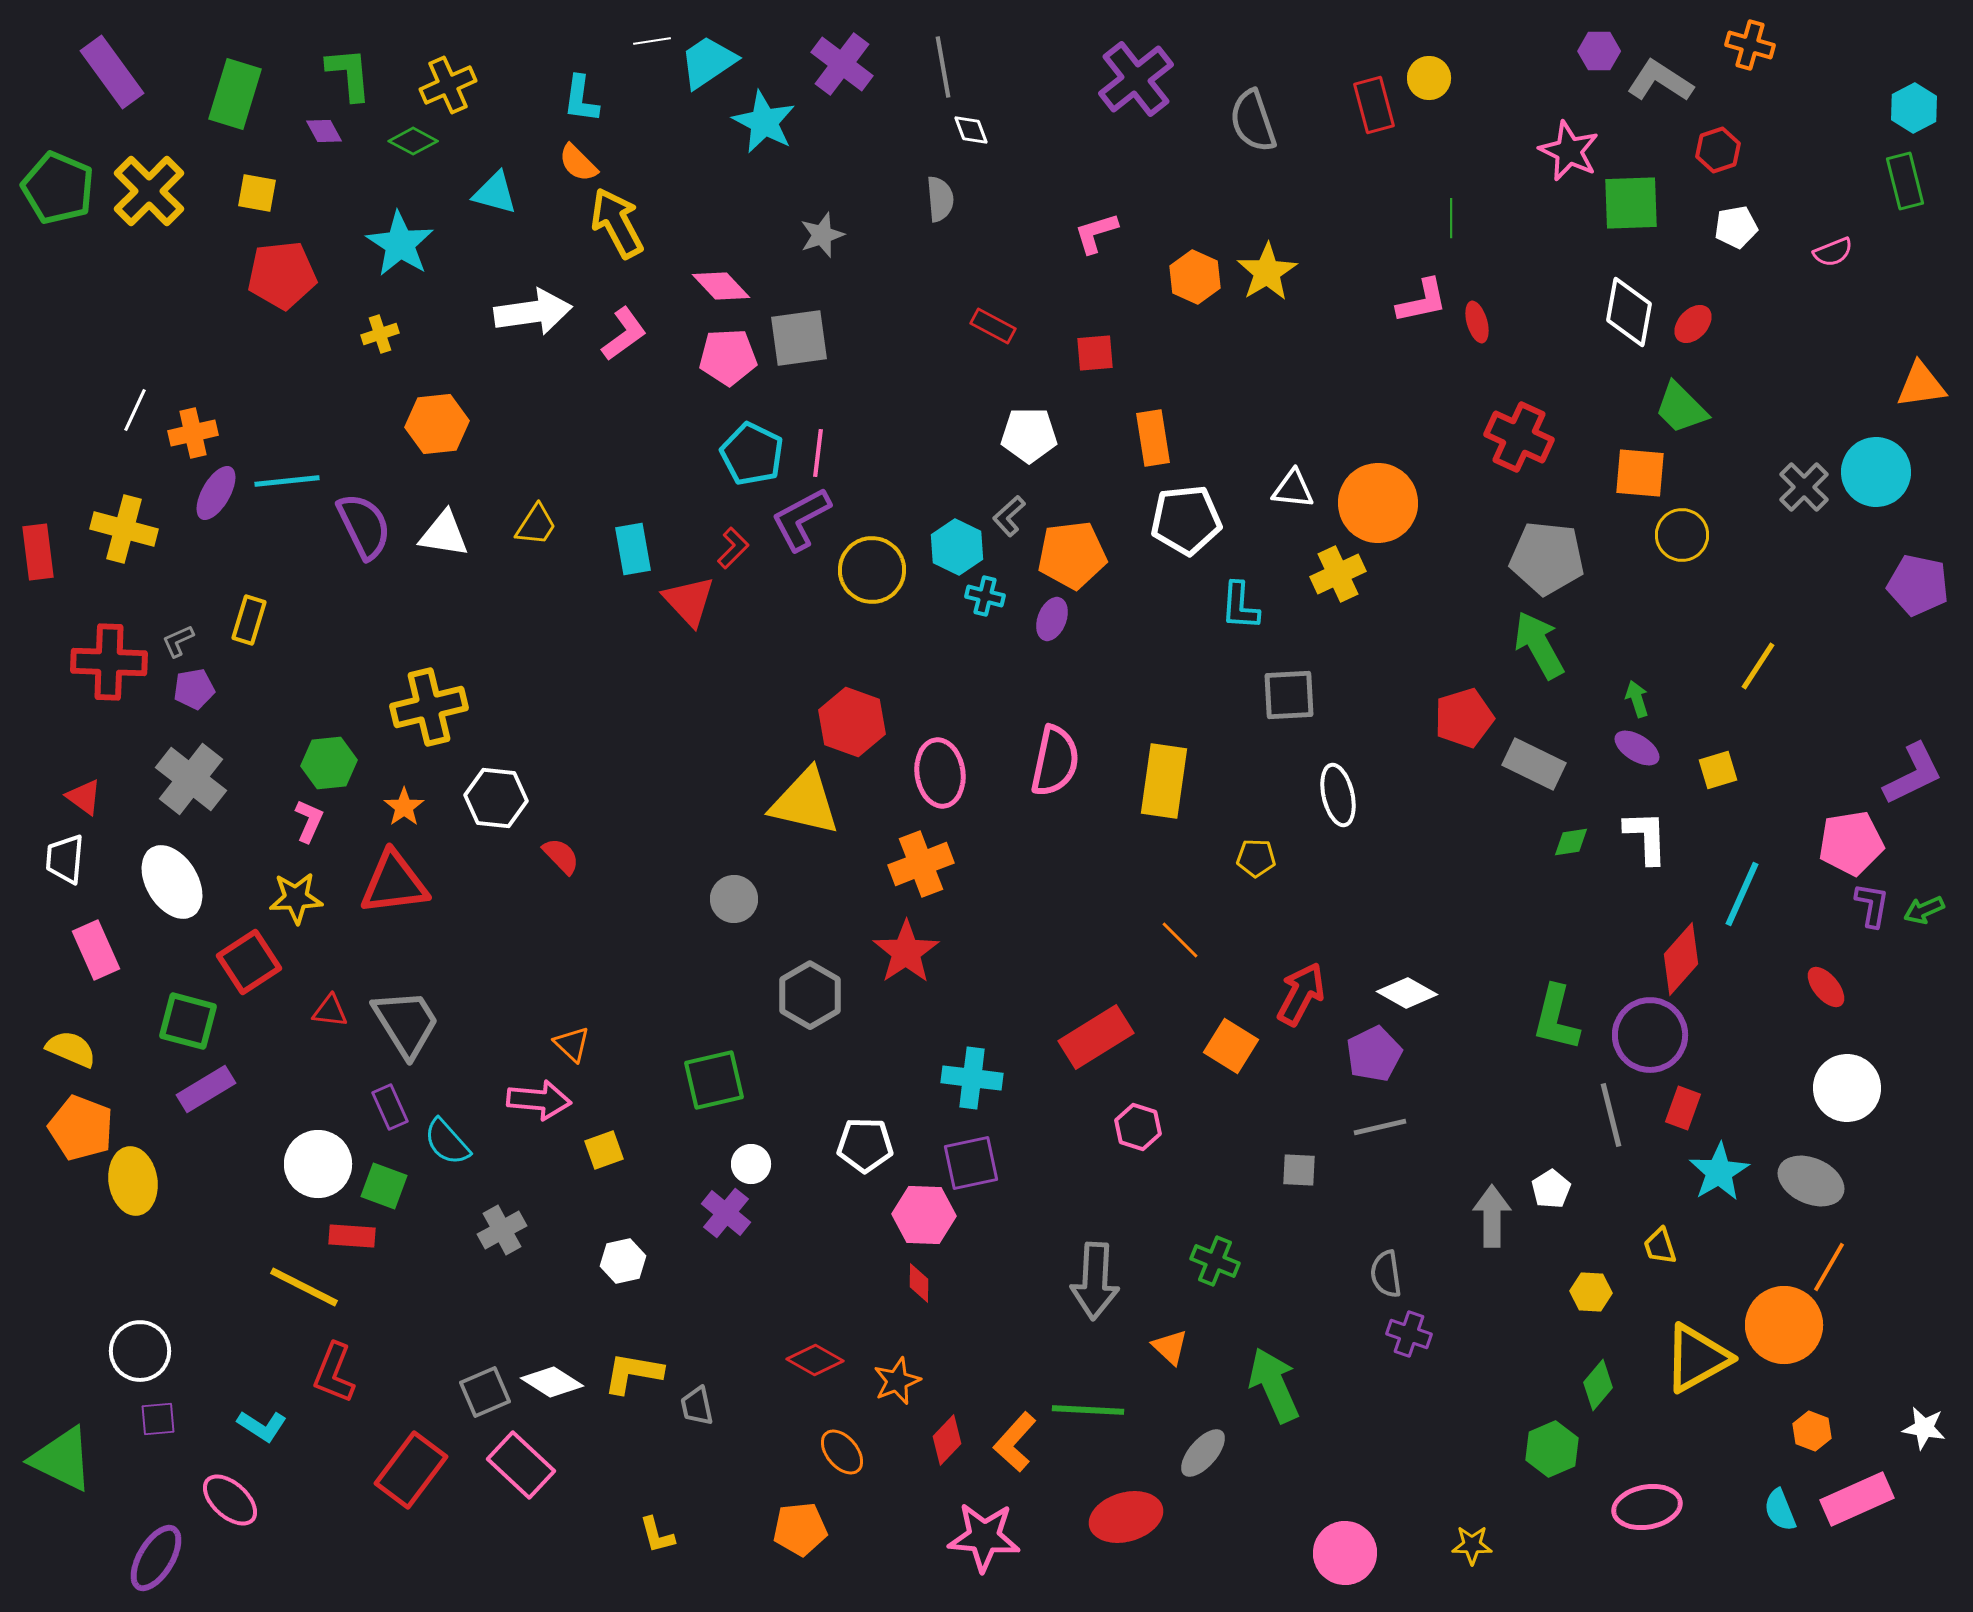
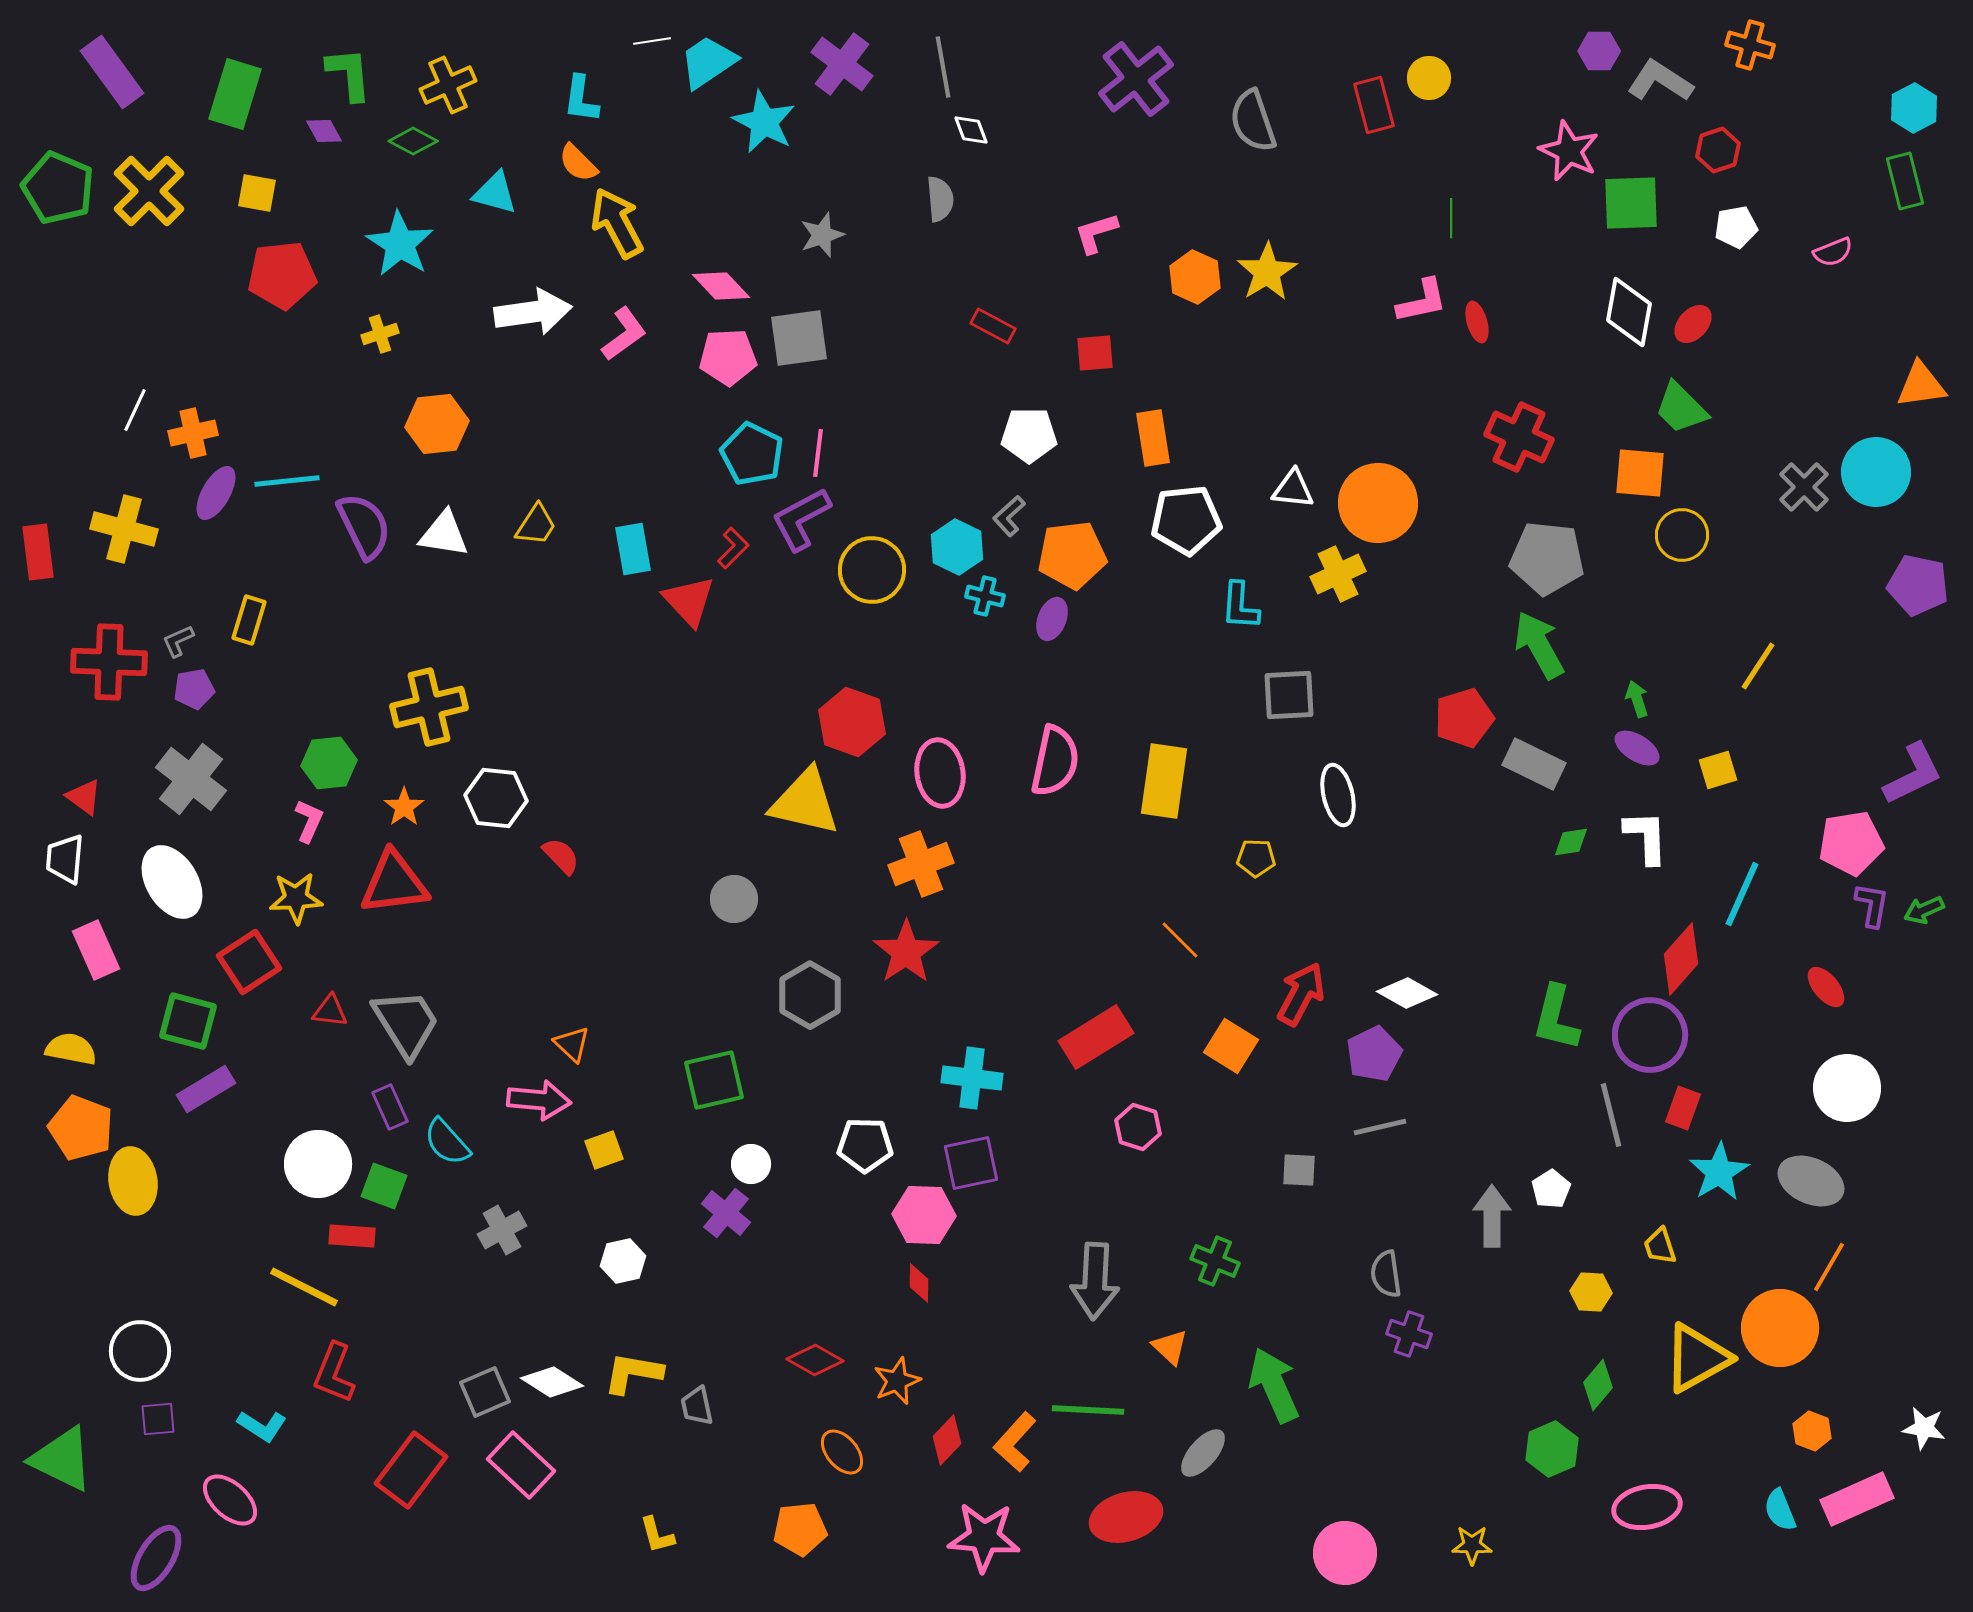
yellow semicircle at (71, 1049): rotated 12 degrees counterclockwise
orange circle at (1784, 1325): moved 4 px left, 3 px down
